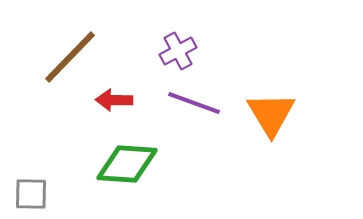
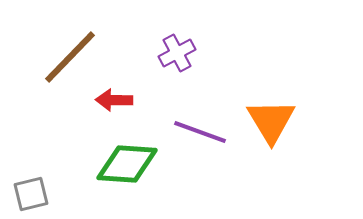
purple cross: moved 1 px left, 2 px down
purple line: moved 6 px right, 29 px down
orange triangle: moved 7 px down
gray square: rotated 15 degrees counterclockwise
